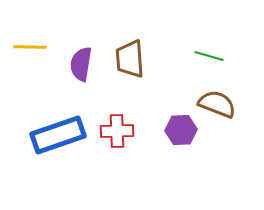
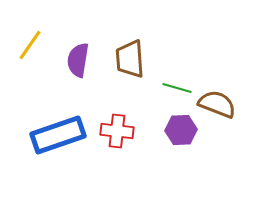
yellow line: moved 2 px up; rotated 56 degrees counterclockwise
green line: moved 32 px left, 32 px down
purple semicircle: moved 3 px left, 4 px up
red cross: rotated 8 degrees clockwise
